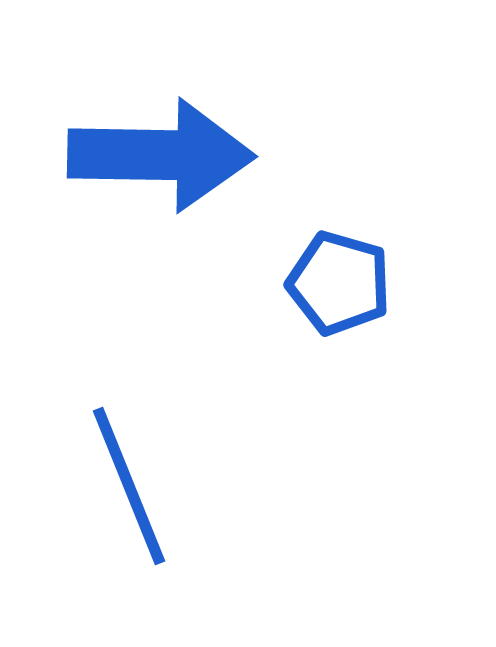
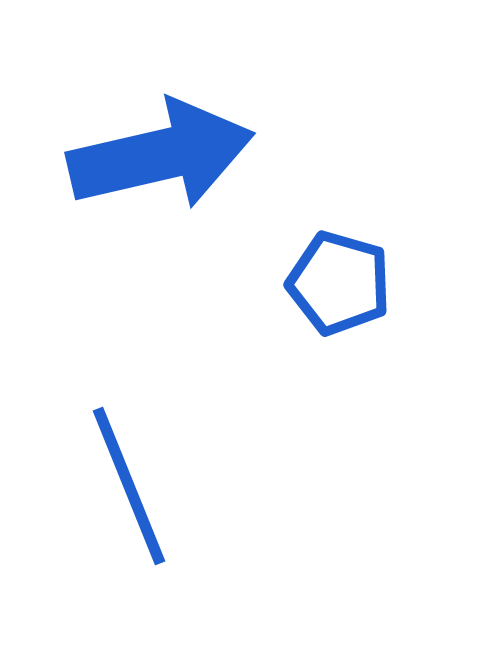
blue arrow: rotated 14 degrees counterclockwise
